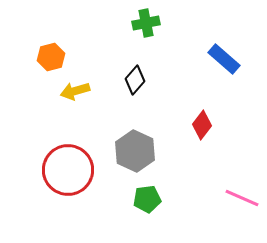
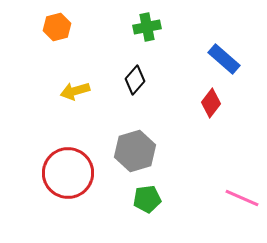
green cross: moved 1 px right, 4 px down
orange hexagon: moved 6 px right, 30 px up
red diamond: moved 9 px right, 22 px up
gray hexagon: rotated 18 degrees clockwise
red circle: moved 3 px down
